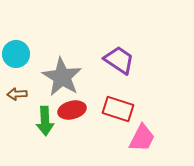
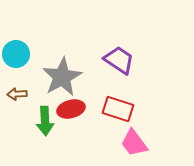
gray star: rotated 12 degrees clockwise
red ellipse: moved 1 px left, 1 px up
pink trapezoid: moved 8 px left, 5 px down; rotated 116 degrees clockwise
